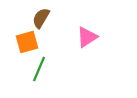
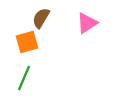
pink triangle: moved 14 px up
green line: moved 15 px left, 9 px down
